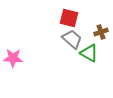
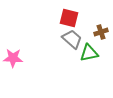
green triangle: rotated 42 degrees counterclockwise
